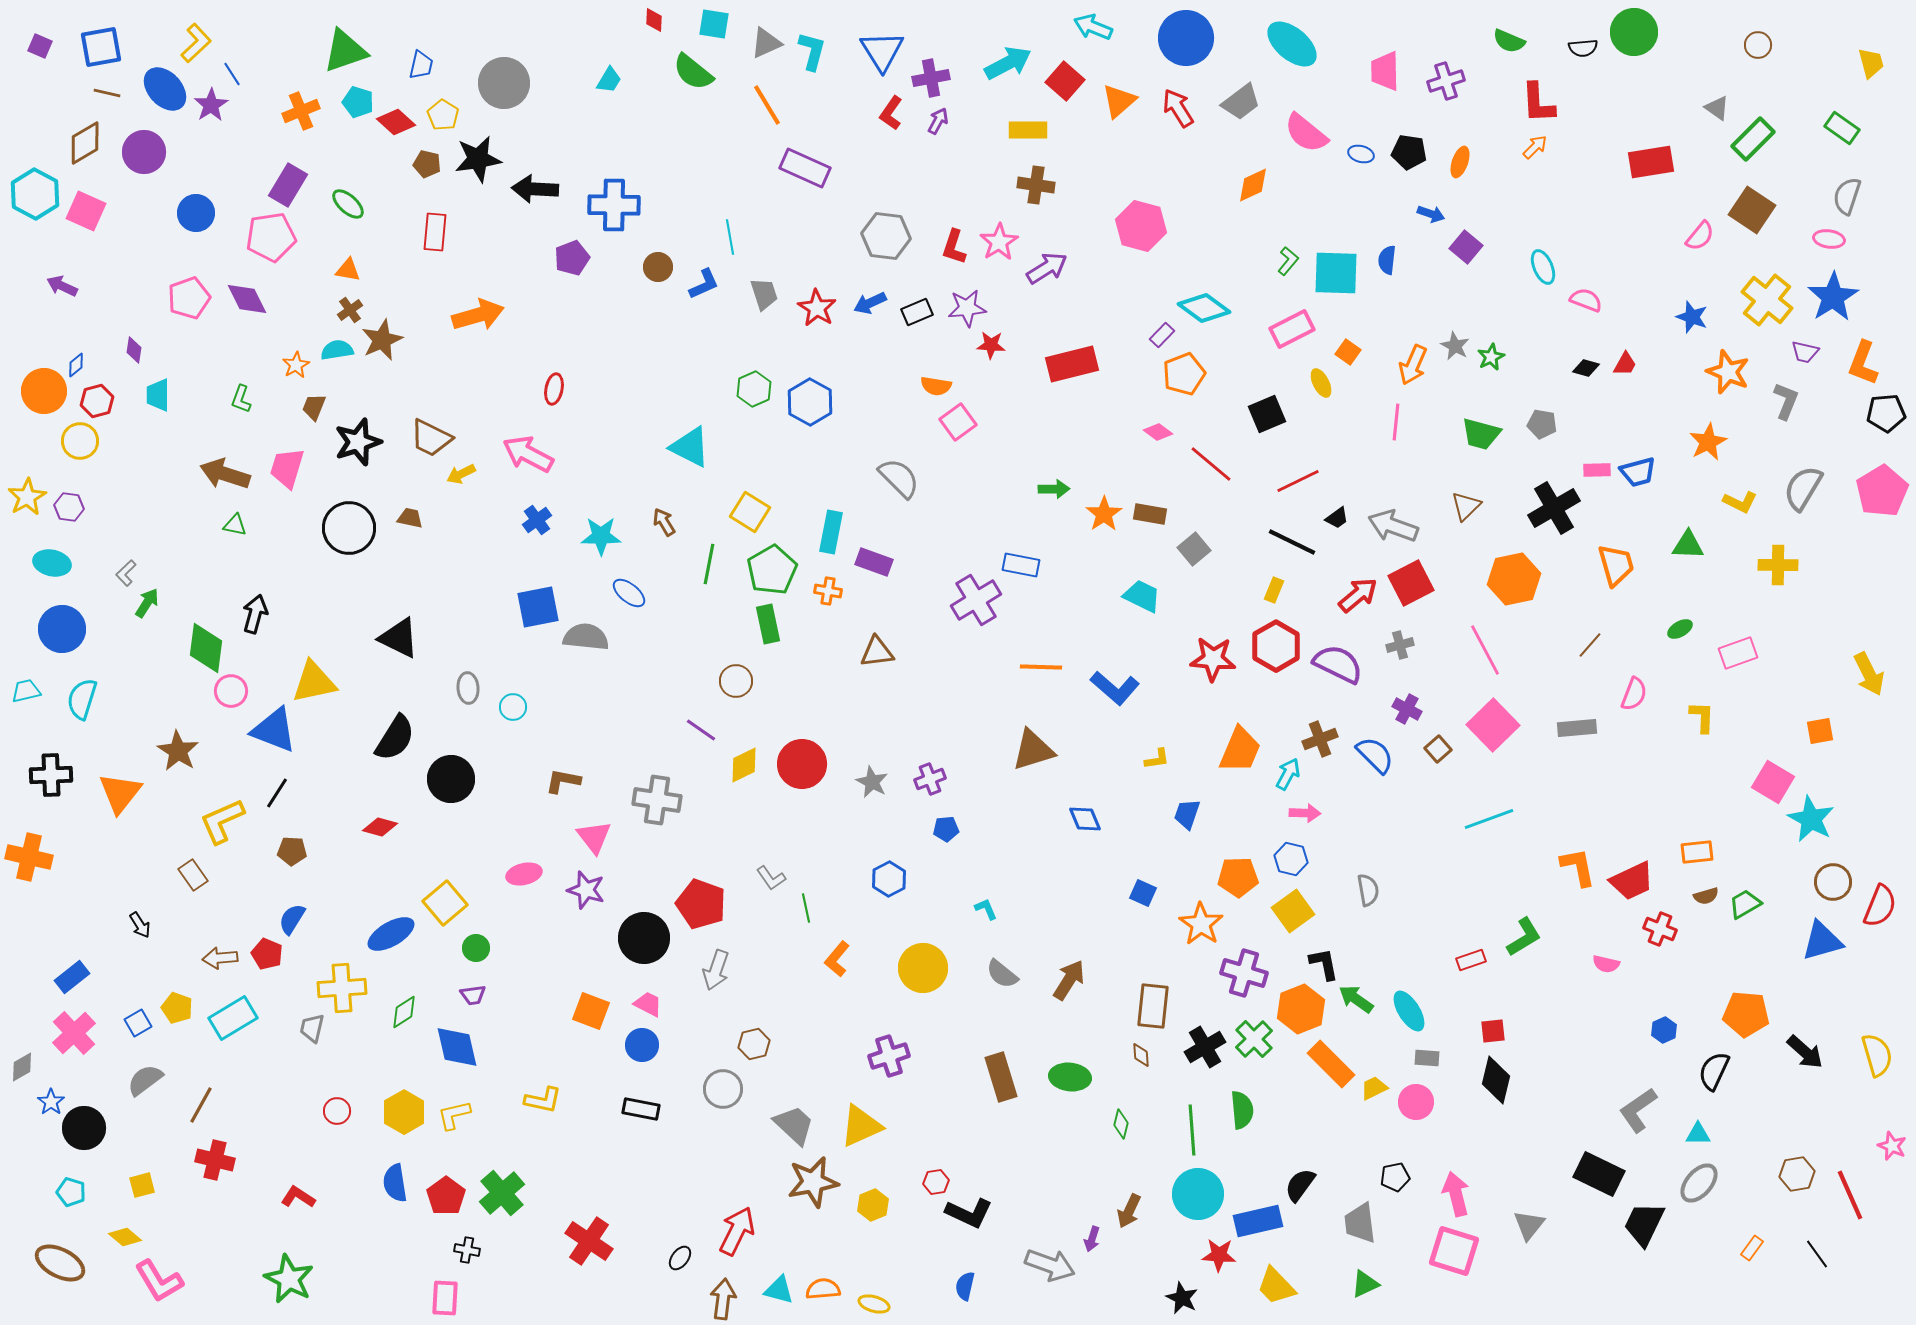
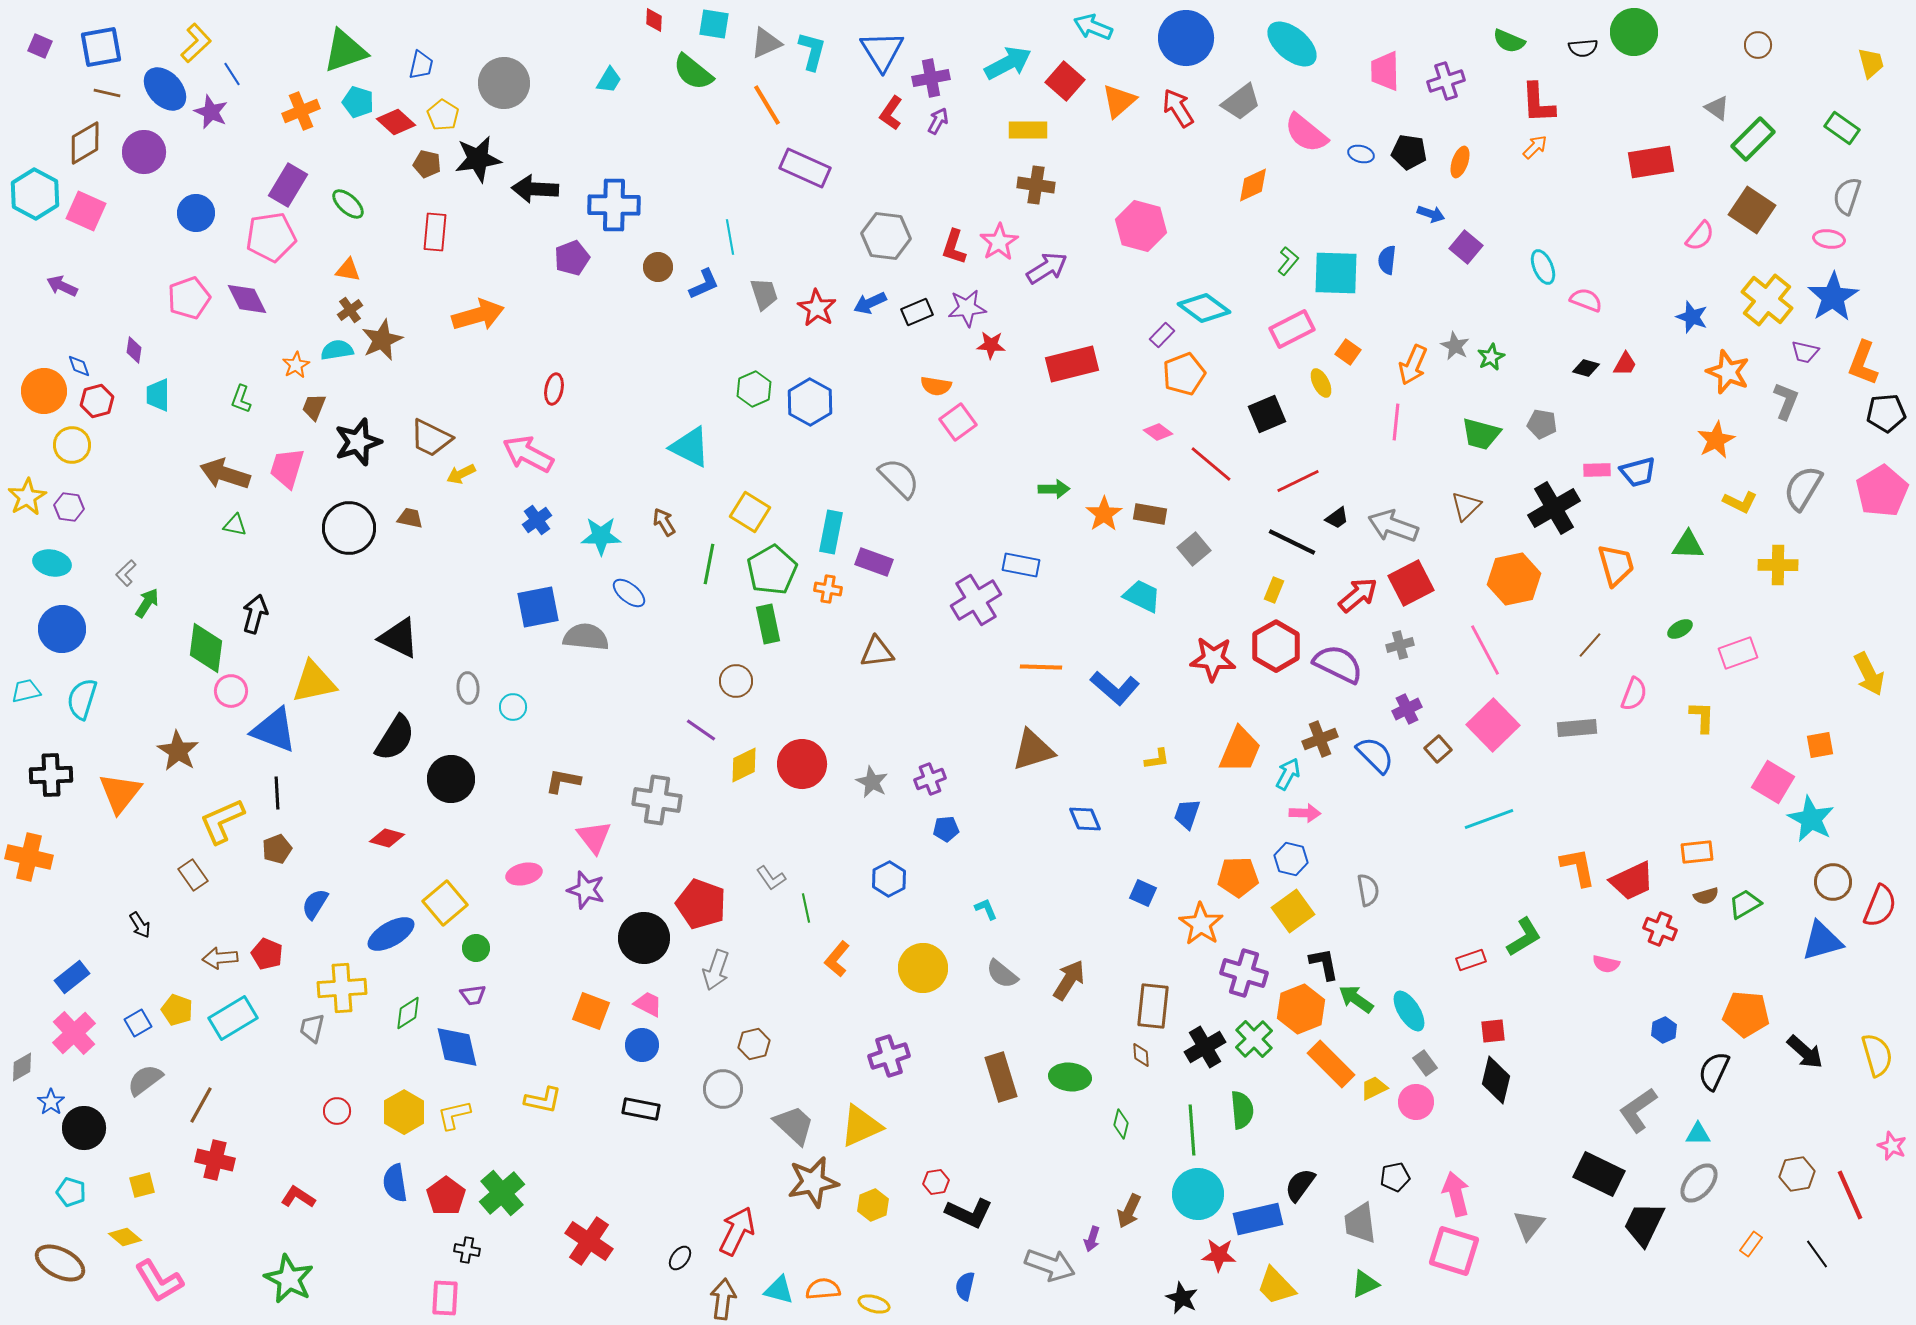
purple star at (211, 105): moved 7 px down; rotated 16 degrees counterclockwise
blue diamond at (76, 365): moved 3 px right, 1 px down; rotated 70 degrees counterclockwise
yellow circle at (80, 441): moved 8 px left, 4 px down
orange star at (1708, 442): moved 8 px right, 2 px up
orange cross at (828, 591): moved 2 px up
purple cross at (1407, 709): rotated 36 degrees clockwise
orange square at (1820, 731): moved 14 px down
black line at (277, 793): rotated 36 degrees counterclockwise
red diamond at (380, 827): moved 7 px right, 11 px down
brown pentagon at (292, 851): moved 15 px left, 2 px up; rotated 24 degrees counterclockwise
blue semicircle at (292, 919): moved 23 px right, 15 px up
yellow pentagon at (177, 1008): moved 2 px down
green diamond at (404, 1012): moved 4 px right, 1 px down
gray rectangle at (1427, 1058): moved 2 px left, 5 px down; rotated 50 degrees clockwise
blue rectangle at (1258, 1221): moved 2 px up
orange rectangle at (1752, 1248): moved 1 px left, 4 px up
